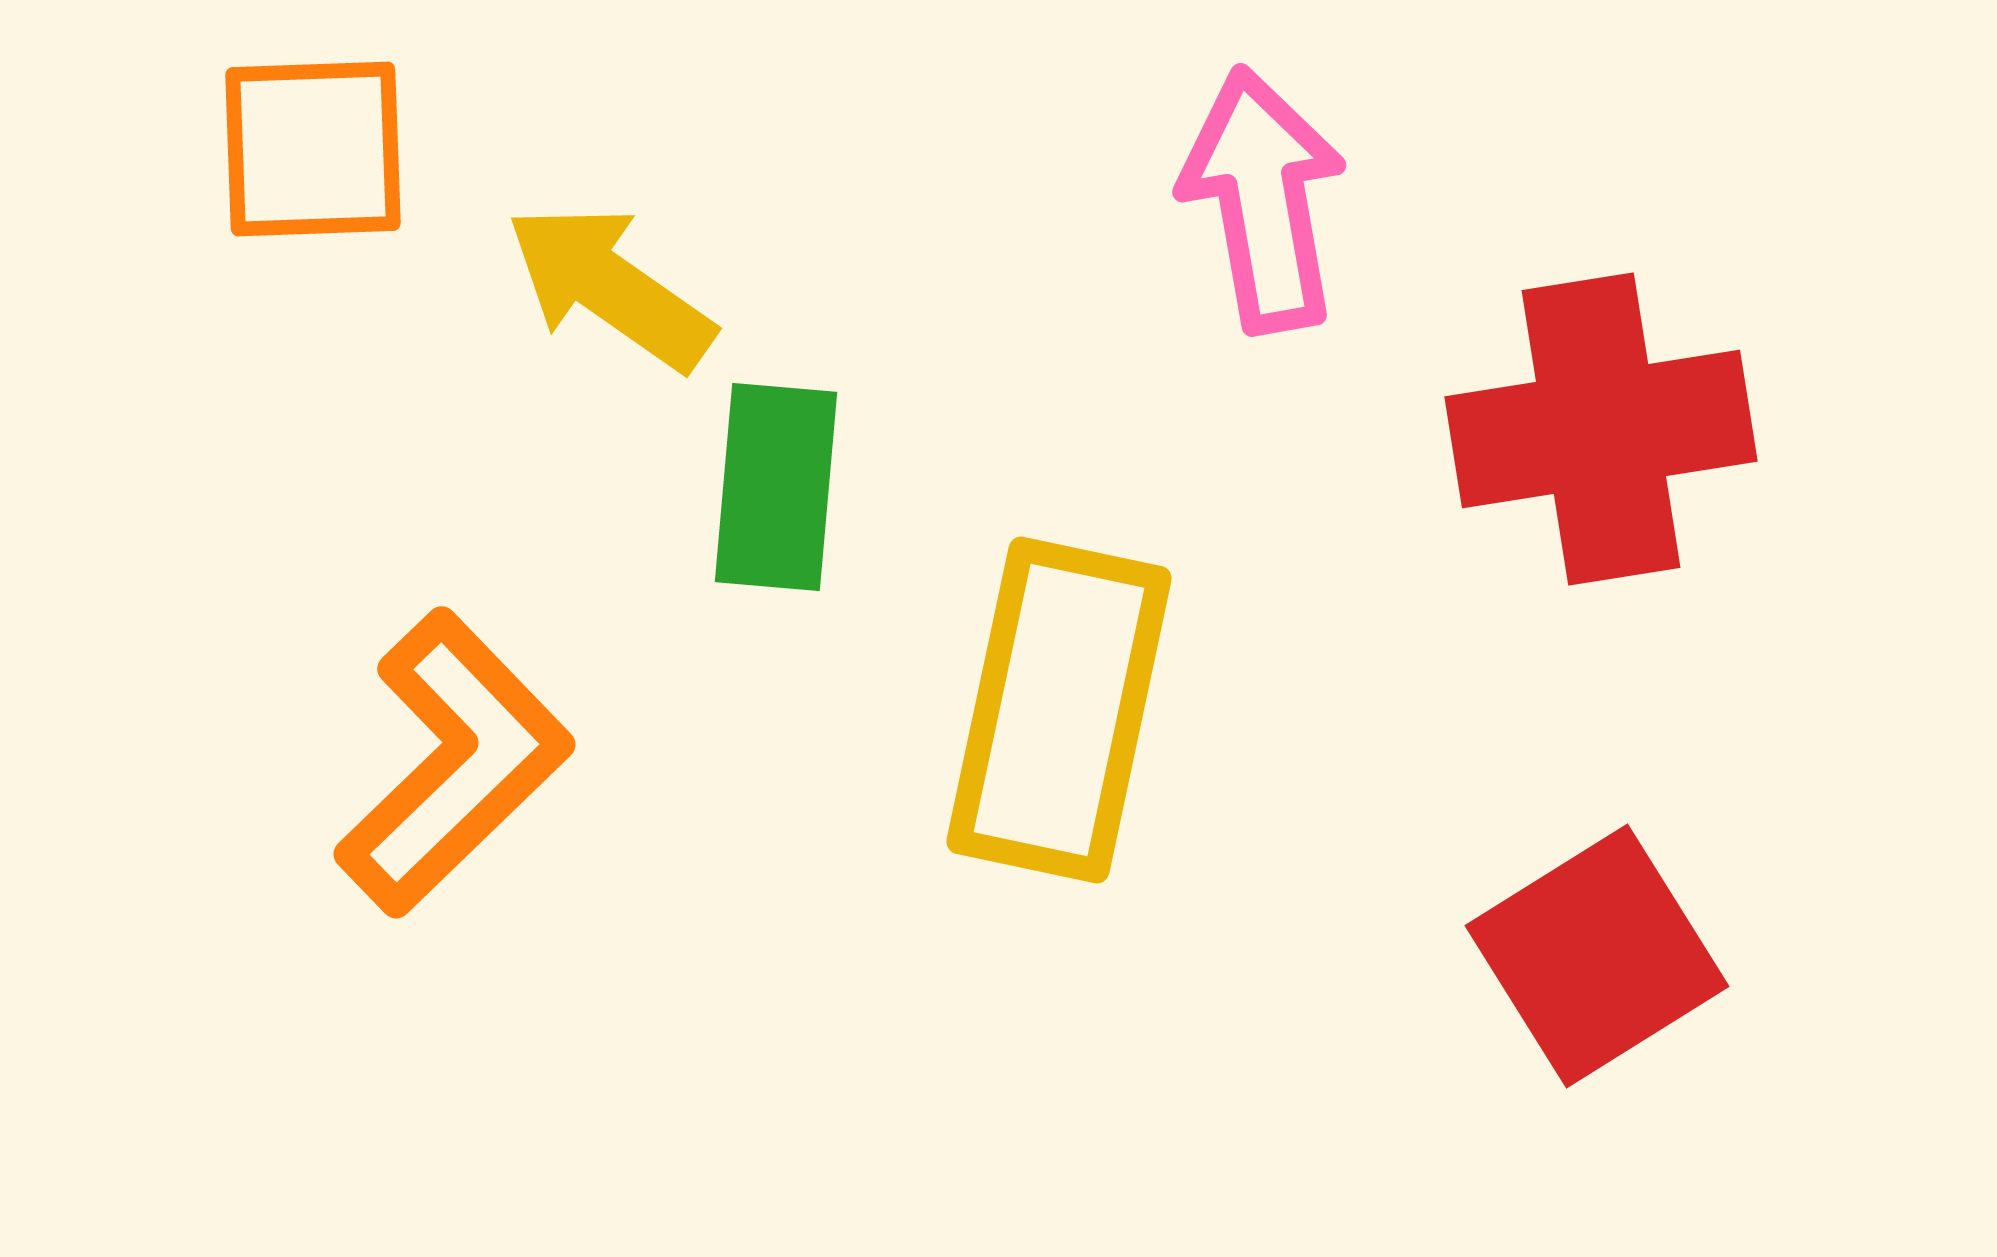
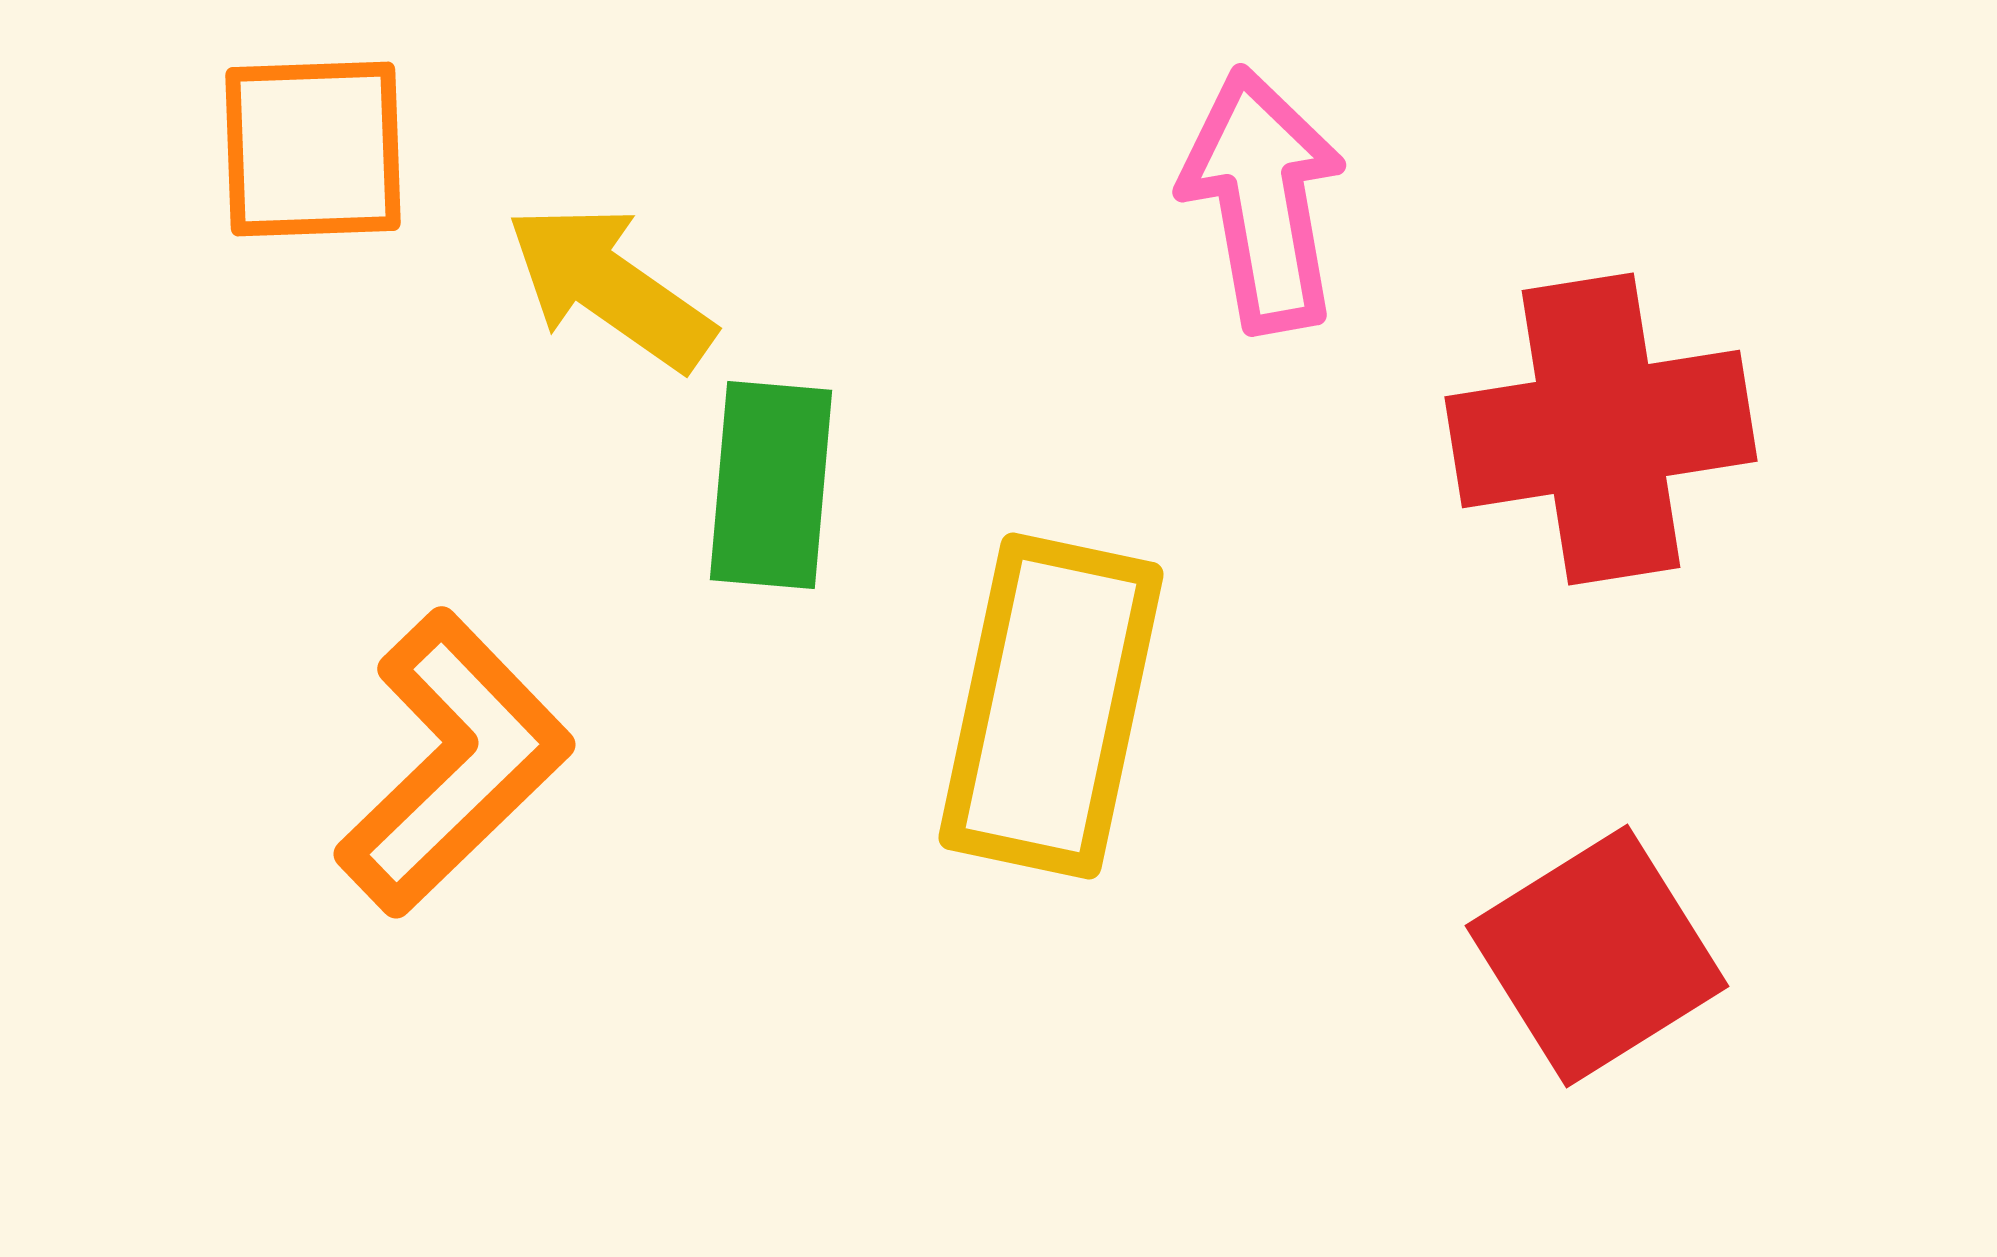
green rectangle: moved 5 px left, 2 px up
yellow rectangle: moved 8 px left, 4 px up
